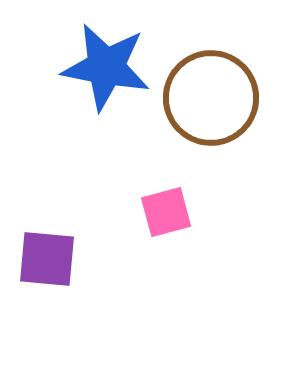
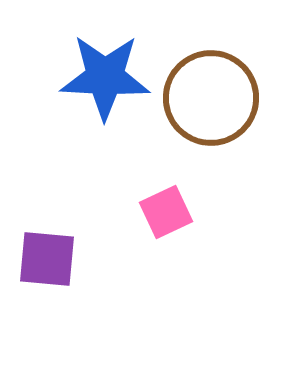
blue star: moved 1 px left, 10 px down; rotated 8 degrees counterclockwise
pink square: rotated 10 degrees counterclockwise
